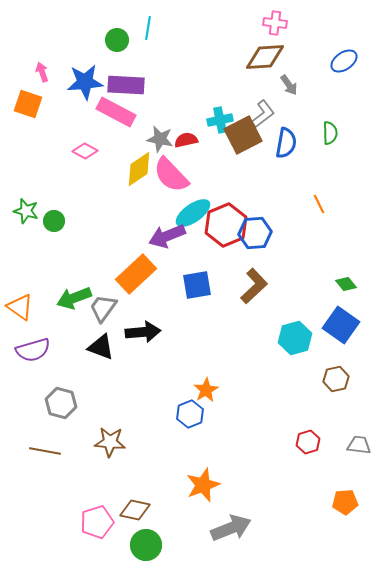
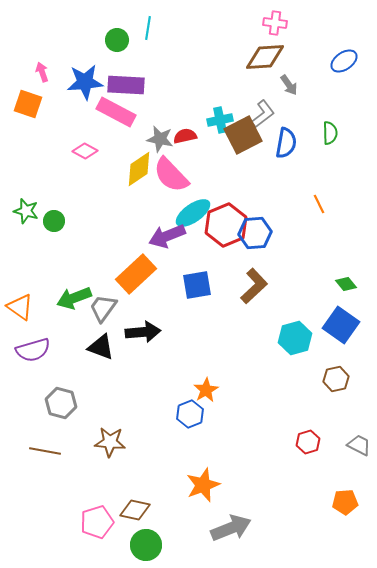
red semicircle at (186, 140): moved 1 px left, 4 px up
gray trapezoid at (359, 445): rotated 20 degrees clockwise
